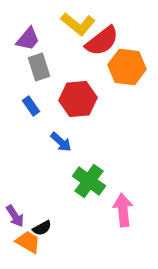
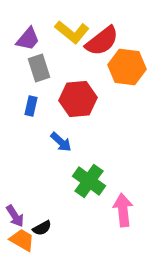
yellow L-shape: moved 6 px left, 8 px down
gray rectangle: moved 1 px down
blue rectangle: rotated 48 degrees clockwise
orange trapezoid: moved 6 px left, 2 px up
